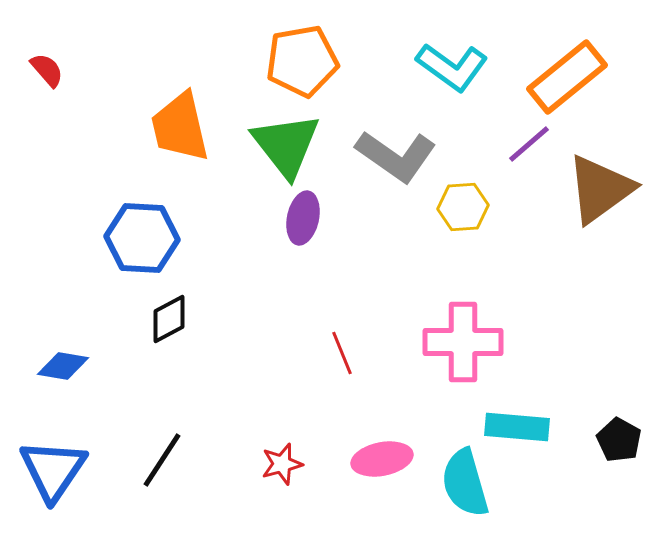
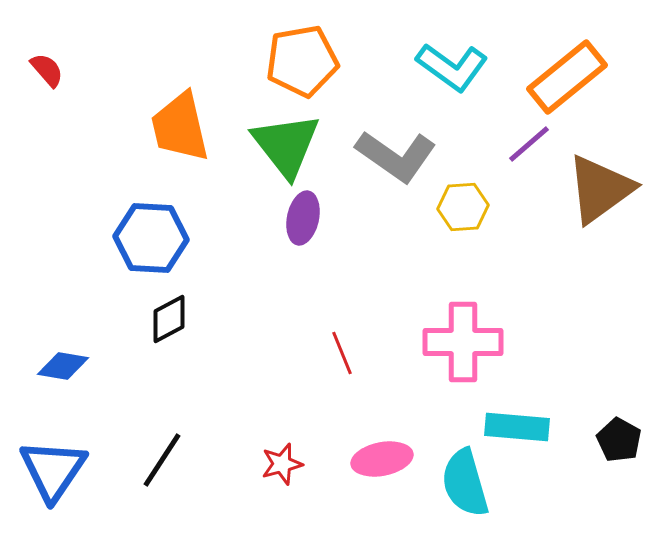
blue hexagon: moved 9 px right
